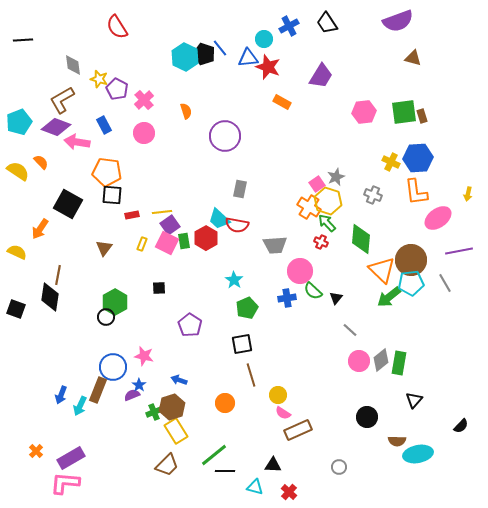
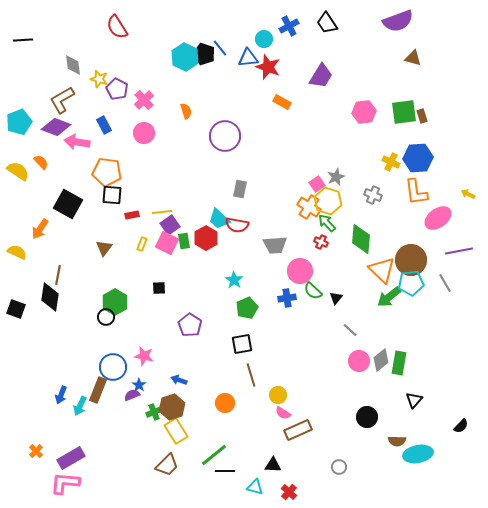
yellow arrow at (468, 194): rotated 104 degrees clockwise
